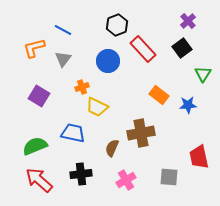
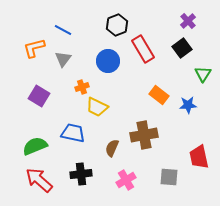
red rectangle: rotated 12 degrees clockwise
brown cross: moved 3 px right, 2 px down
